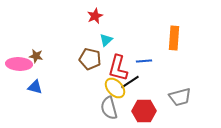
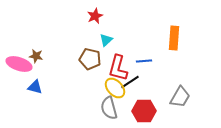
pink ellipse: rotated 15 degrees clockwise
gray trapezoid: rotated 45 degrees counterclockwise
